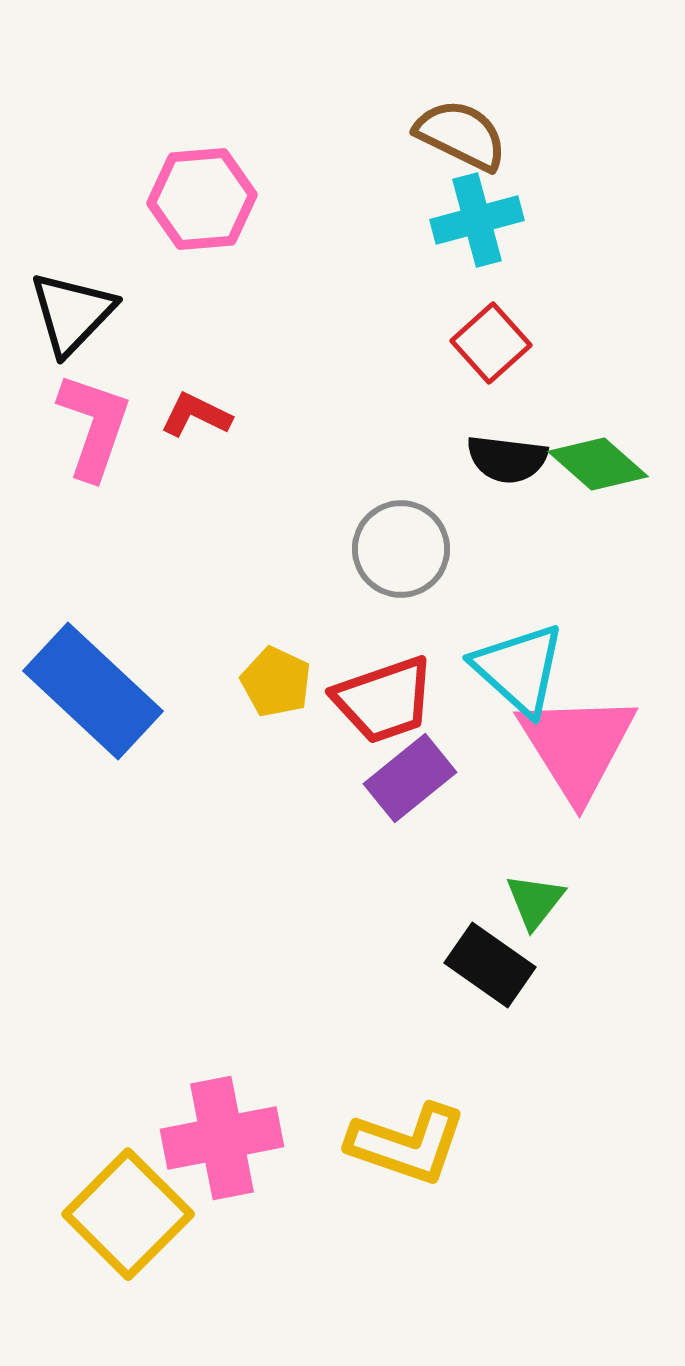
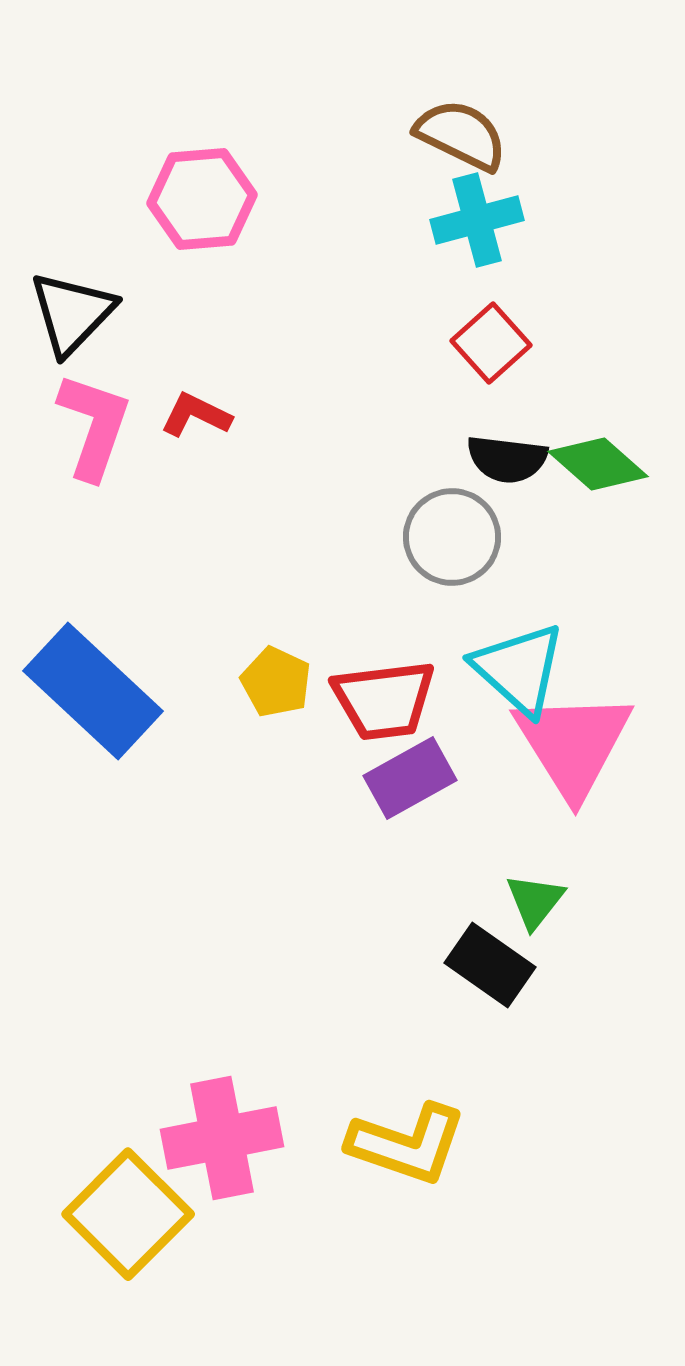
gray circle: moved 51 px right, 12 px up
red trapezoid: rotated 12 degrees clockwise
pink triangle: moved 4 px left, 2 px up
purple rectangle: rotated 10 degrees clockwise
